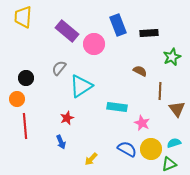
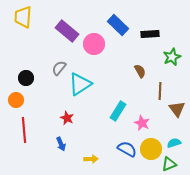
blue rectangle: rotated 25 degrees counterclockwise
black rectangle: moved 1 px right, 1 px down
brown semicircle: rotated 32 degrees clockwise
cyan triangle: moved 1 px left, 2 px up
orange circle: moved 1 px left, 1 px down
cyan rectangle: moved 1 px right, 4 px down; rotated 66 degrees counterclockwise
red star: rotated 24 degrees counterclockwise
red line: moved 1 px left, 4 px down
blue arrow: moved 2 px down
yellow arrow: rotated 136 degrees counterclockwise
